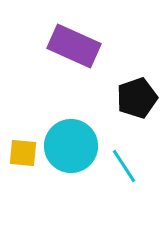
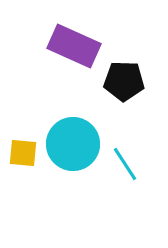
black pentagon: moved 13 px left, 17 px up; rotated 21 degrees clockwise
cyan circle: moved 2 px right, 2 px up
cyan line: moved 1 px right, 2 px up
